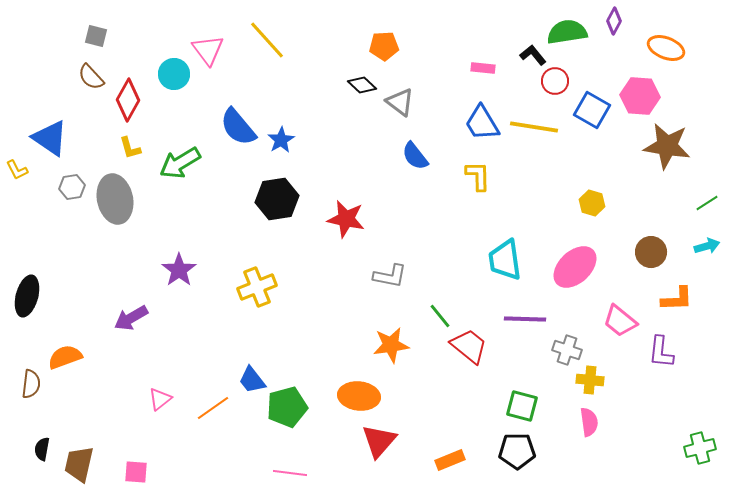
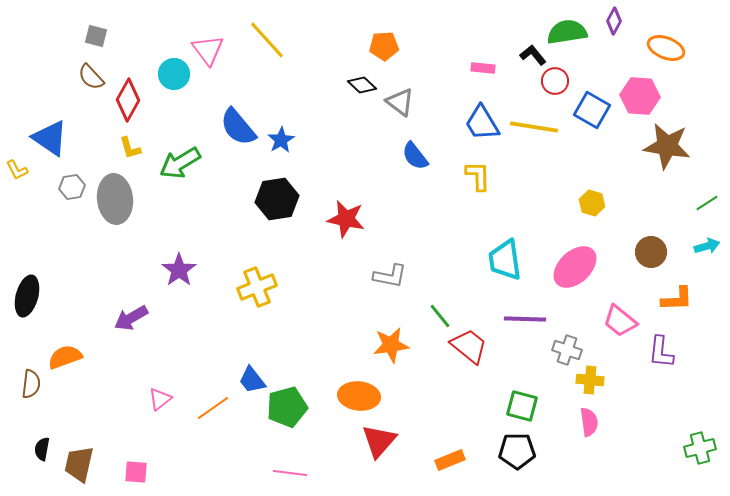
gray ellipse at (115, 199): rotated 6 degrees clockwise
